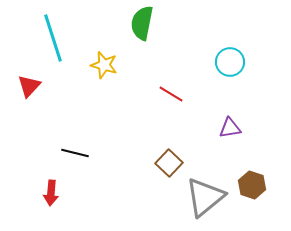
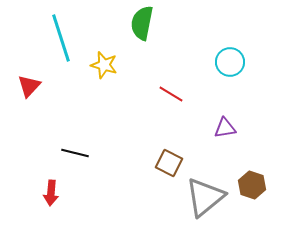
cyan line: moved 8 px right
purple triangle: moved 5 px left
brown square: rotated 16 degrees counterclockwise
